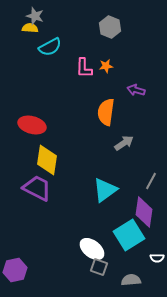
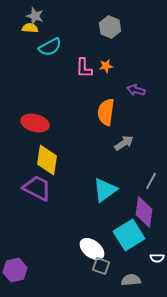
red ellipse: moved 3 px right, 2 px up
gray square: moved 2 px right, 1 px up
